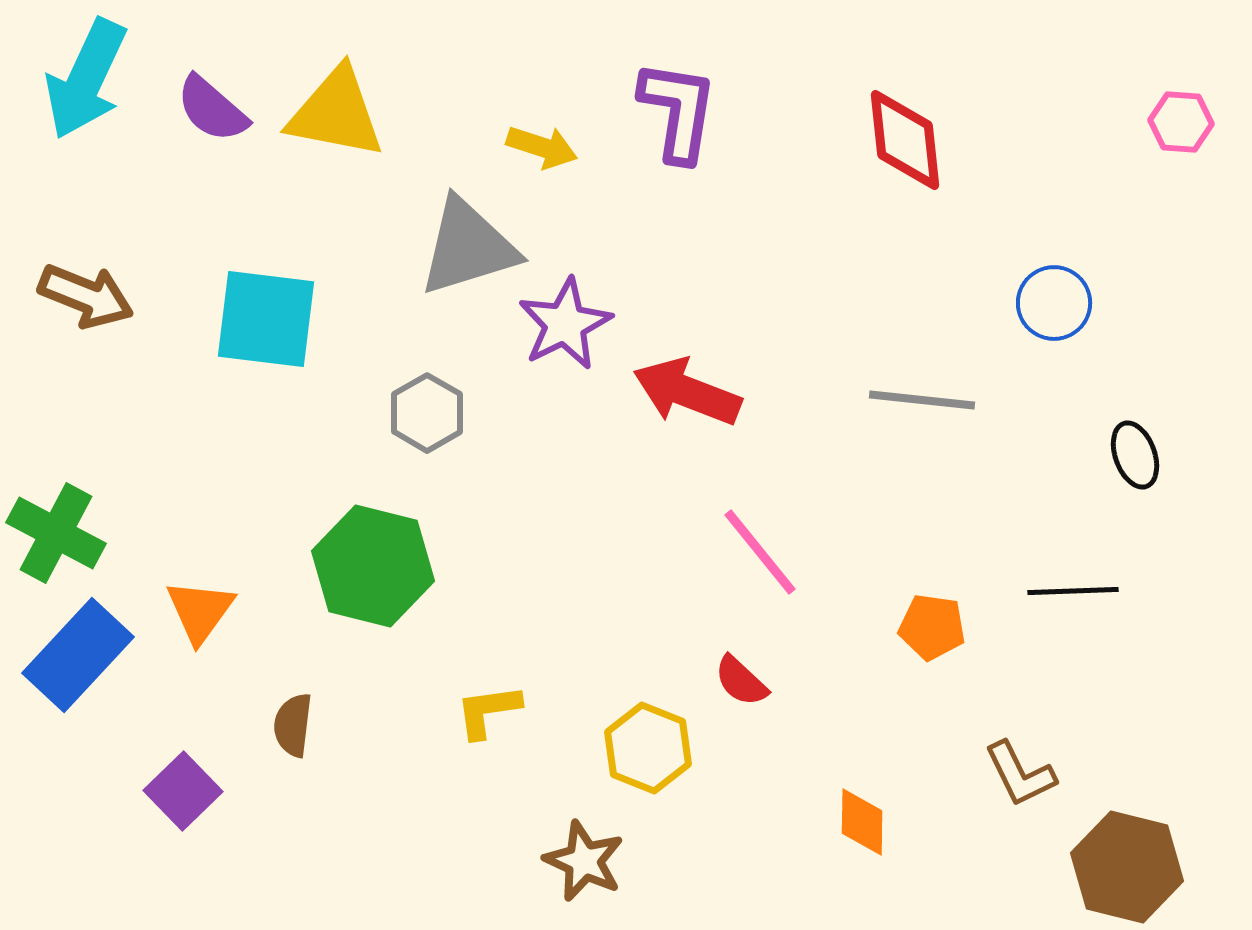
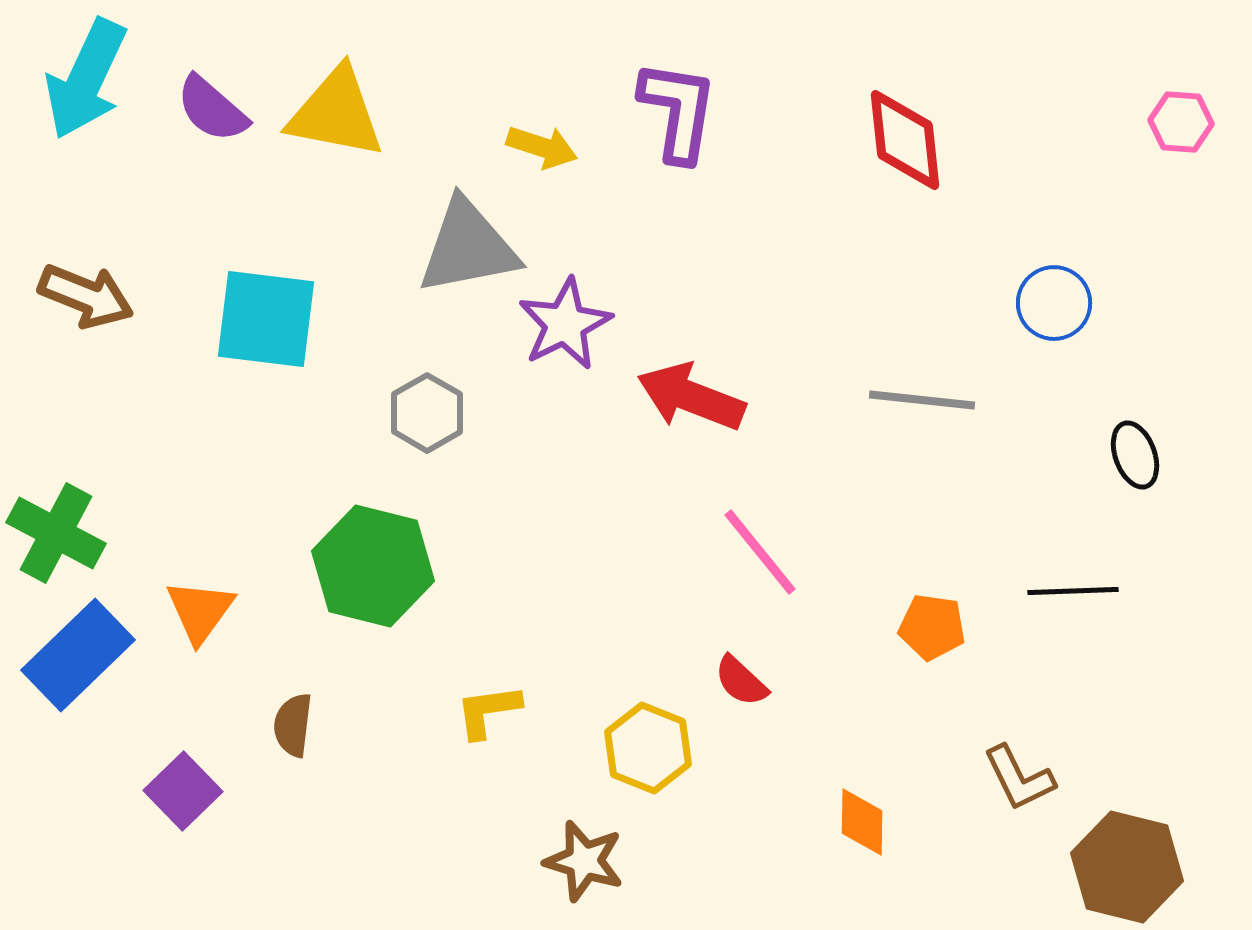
gray triangle: rotated 6 degrees clockwise
red arrow: moved 4 px right, 5 px down
blue rectangle: rotated 3 degrees clockwise
brown L-shape: moved 1 px left, 4 px down
brown star: rotated 8 degrees counterclockwise
